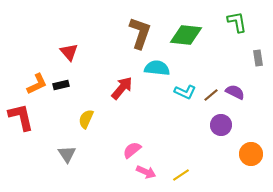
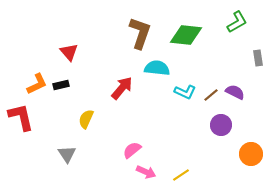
green L-shape: rotated 70 degrees clockwise
